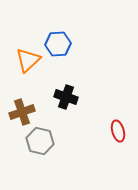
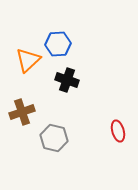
black cross: moved 1 px right, 17 px up
gray hexagon: moved 14 px right, 3 px up
